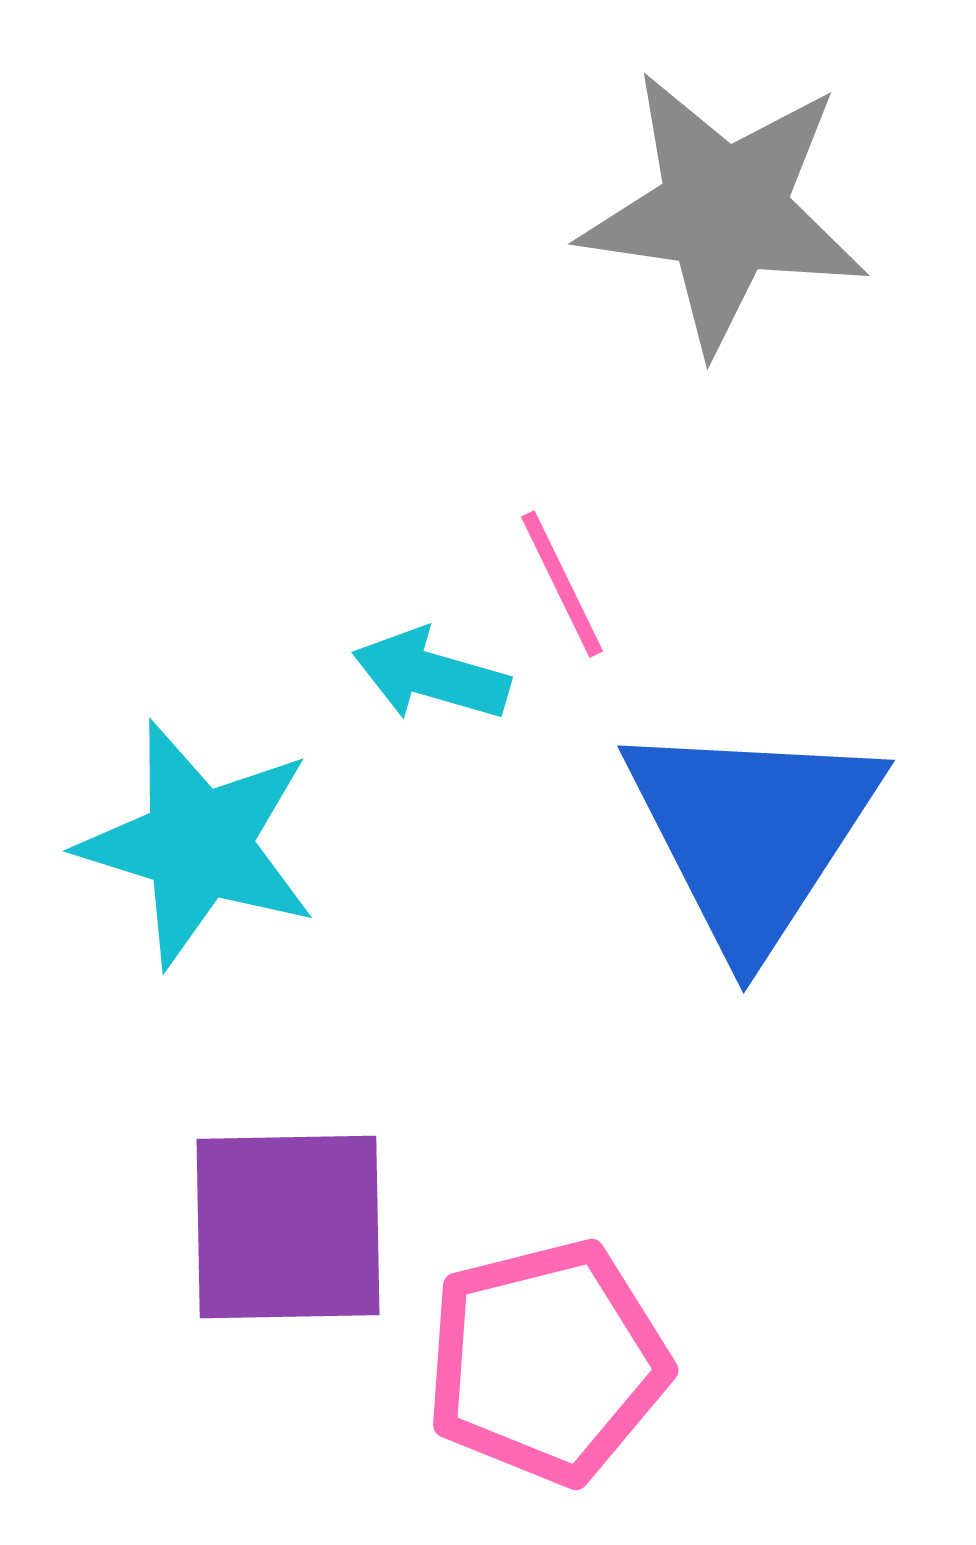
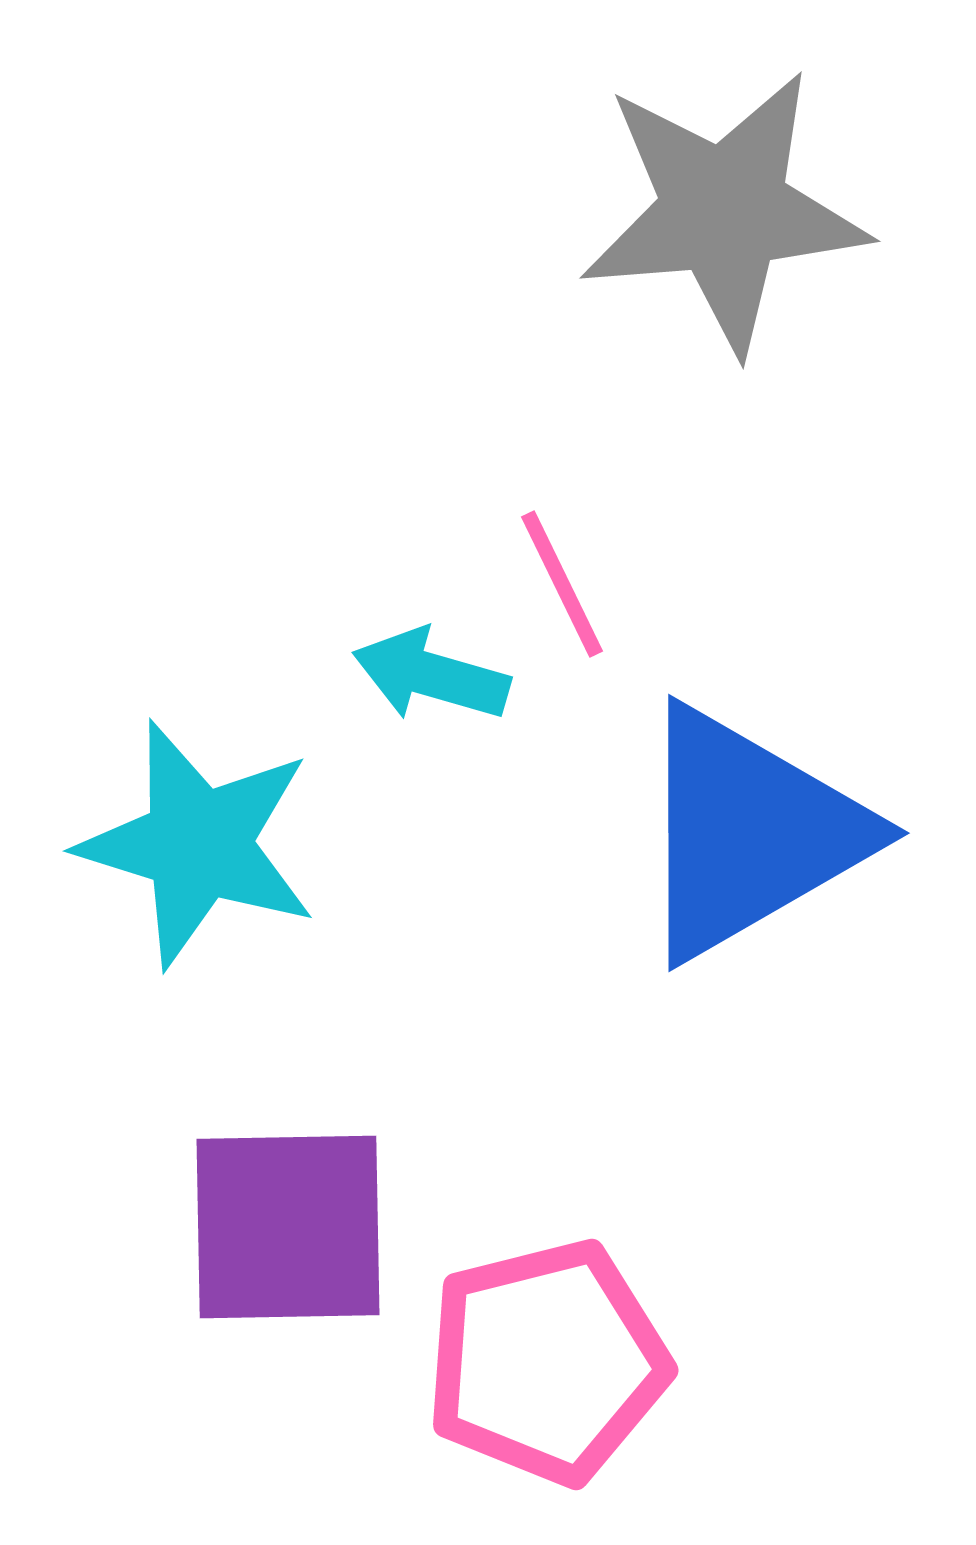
gray star: rotated 13 degrees counterclockwise
blue triangle: moved 3 px left; rotated 27 degrees clockwise
